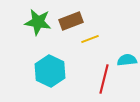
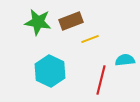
cyan semicircle: moved 2 px left
red line: moved 3 px left, 1 px down
